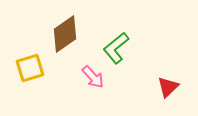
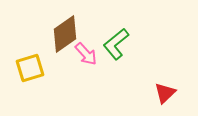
green L-shape: moved 4 px up
pink arrow: moved 7 px left, 23 px up
red triangle: moved 3 px left, 6 px down
